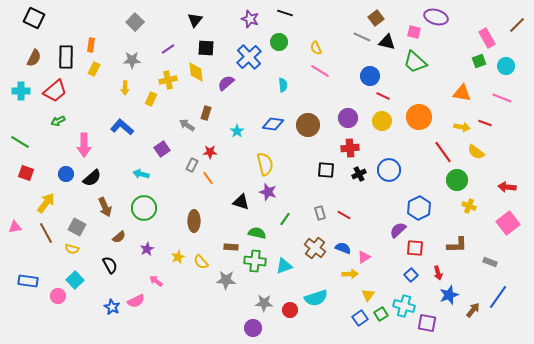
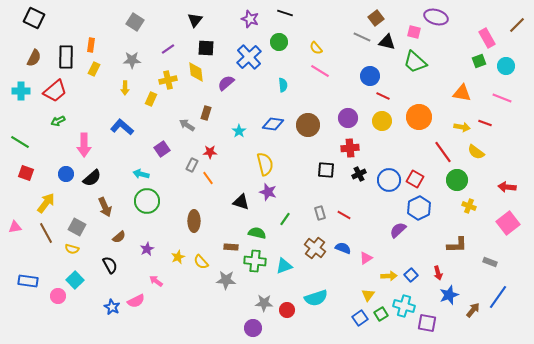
gray square at (135, 22): rotated 12 degrees counterclockwise
yellow semicircle at (316, 48): rotated 16 degrees counterclockwise
cyan star at (237, 131): moved 2 px right
blue circle at (389, 170): moved 10 px down
green circle at (144, 208): moved 3 px right, 7 px up
red square at (415, 248): moved 69 px up; rotated 24 degrees clockwise
pink triangle at (364, 257): moved 2 px right, 1 px down
yellow arrow at (350, 274): moved 39 px right, 2 px down
red circle at (290, 310): moved 3 px left
